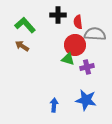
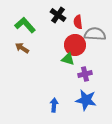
black cross: rotated 35 degrees clockwise
brown arrow: moved 2 px down
purple cross: moved 2 px left, 7 px down
